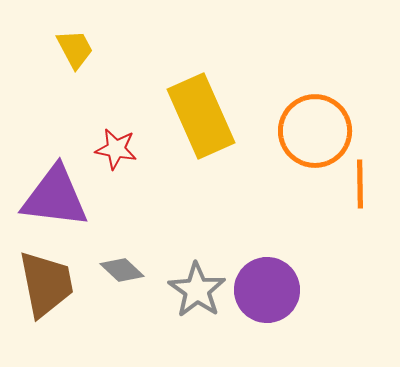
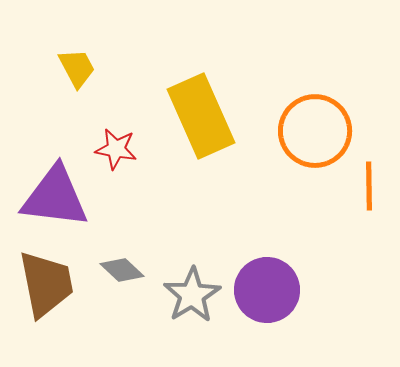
yellow trapezoid: moved 2 px right, 19 px down
orange line: moved 9 px right, 2 px down
gray star: moved 5 px left, 5 px down; rotated 6 degrees clockwise
